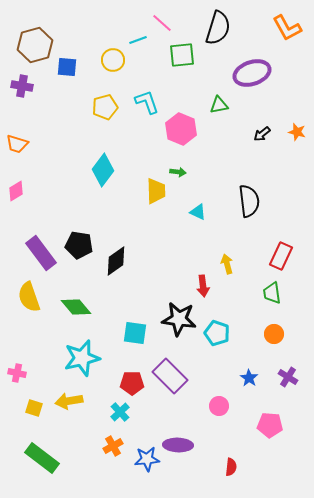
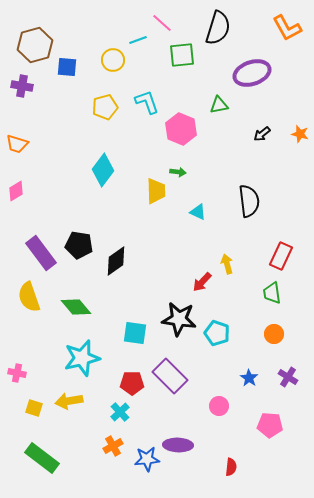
orange star at (297, 132): moved 3 px right, 2 px down
red arrow at (203, 286): moved 1 px left, 4 px up; rotated 50 degrees clockwise
